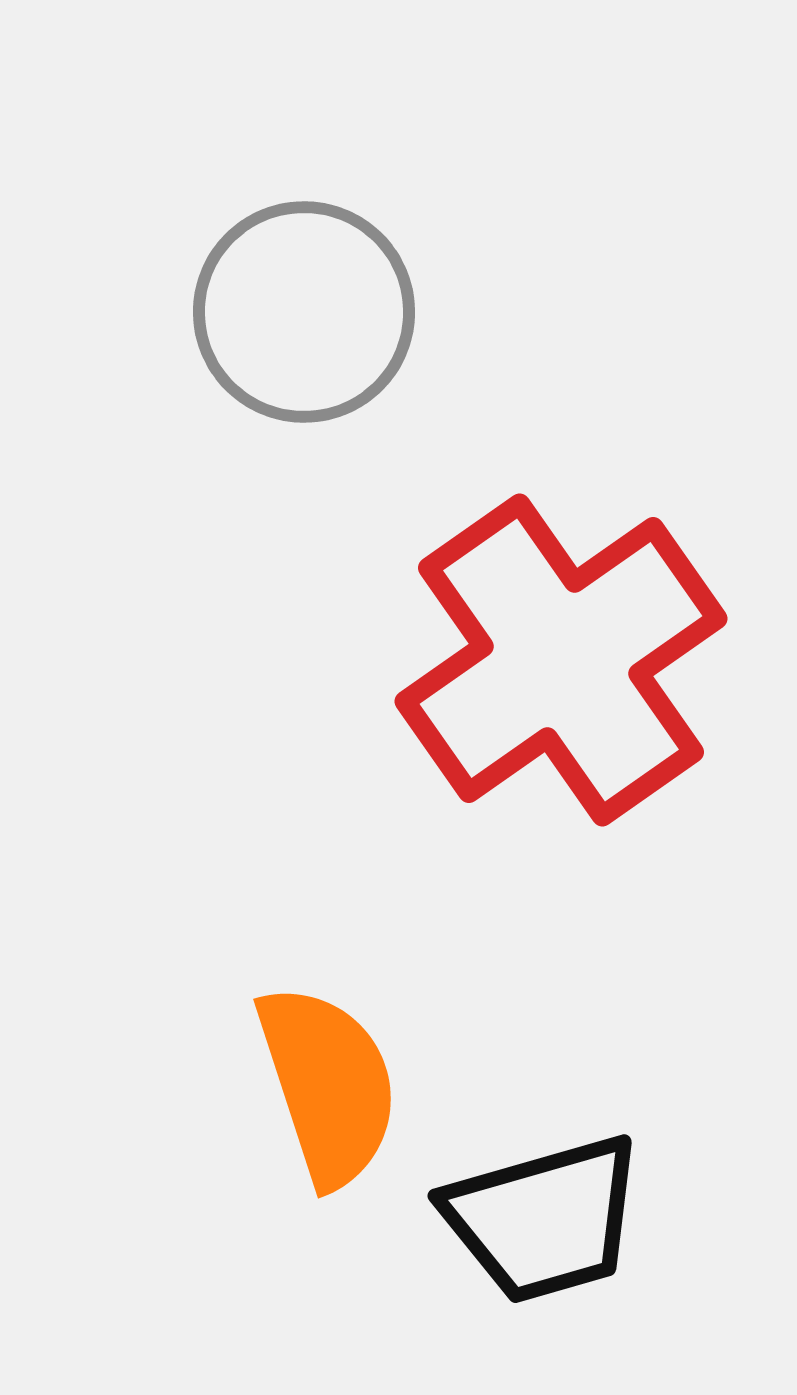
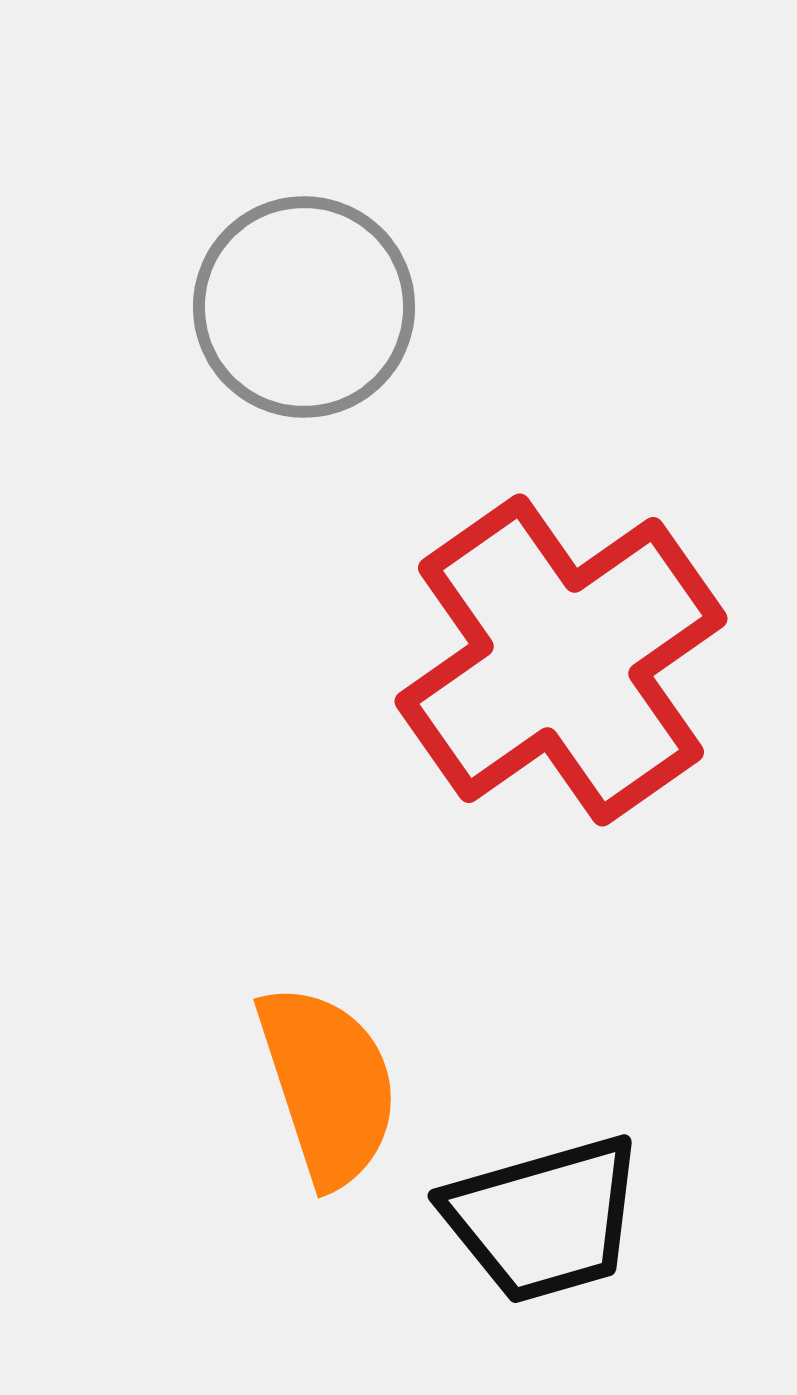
gray circle: moved 5 px up
